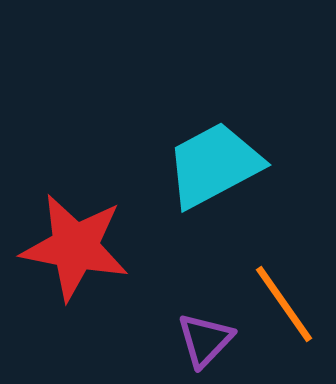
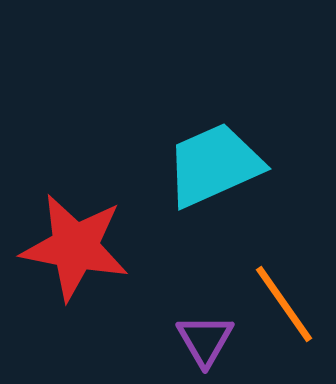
cyan trapezoid: rotated 4 degrees clockwise
purple triangle: rotated 14 degrees counterclockwise
